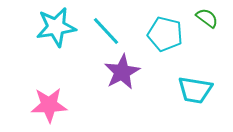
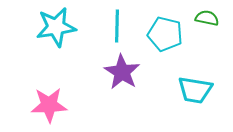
green semicircle: rotated 25 degrees counterclockwise
cyan line: moved 11 px right, 5 px up; rotated 44 degrees clockwise
purple star: rotated 12 degrees counterclockwise
